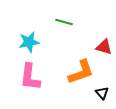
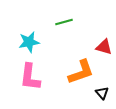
green line: rotated 30 degrees counterclockwise
